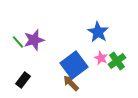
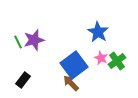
green line: rotated 16 degrees clockwise
